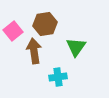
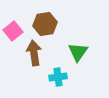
green triangle: moved 2 px right, 5 px down
brown arrow: moved 2 px down
